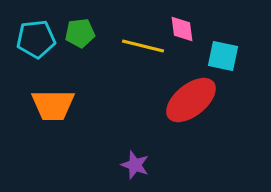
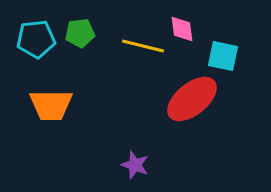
red ellipse: moved 1 px right, 1 px up
orange trapezoid: moved 2 px left
